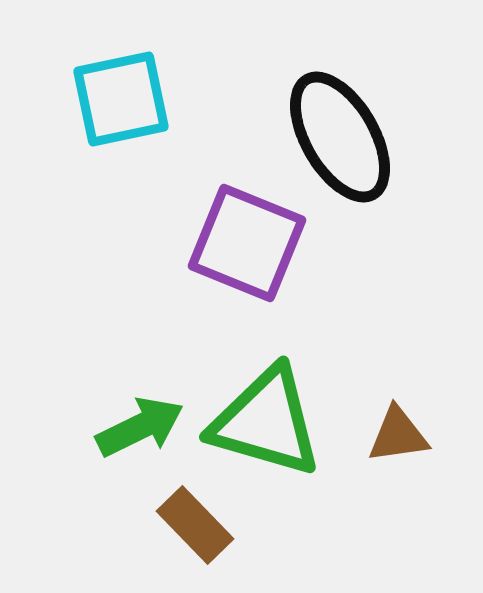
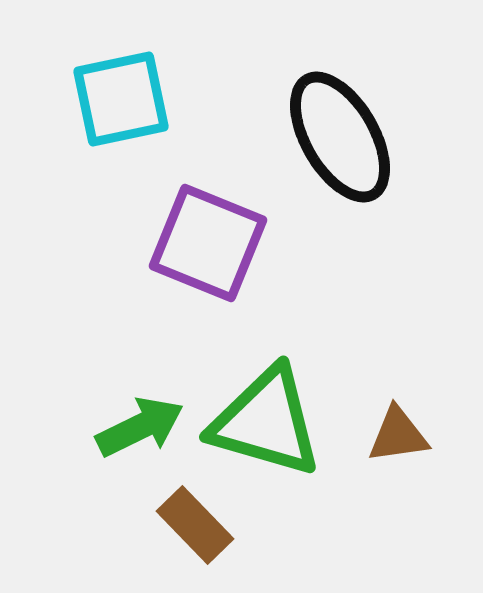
purple square: moved 39 px left
